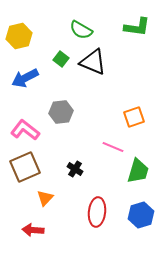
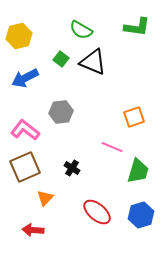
pink line: moved 1 px left
black cross: moved 3 px left, 1 px up
red ellipse: rotated 56 degrees counterclockwise
